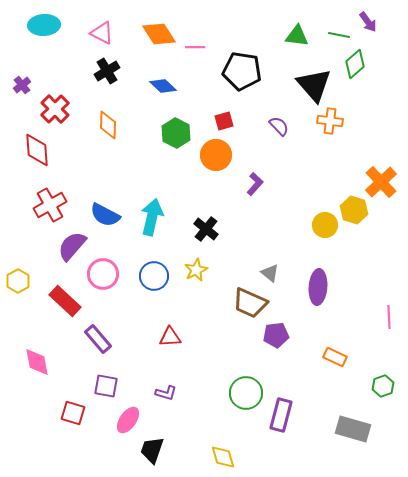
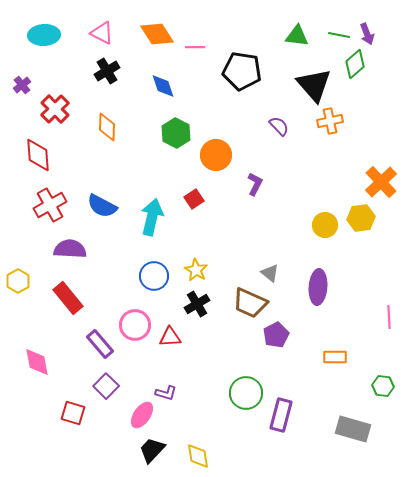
purple arrow at (368, 22): moved 1 px left, 12 px down; rotated 15 degrees clockwise
cyan ellipse at (44, 25): moved 10 px down
orange diamond at (159, 34): moved 2 px left
blue diamond at (163, 86): rotated 28 degrees clockwise
red square at (224, 121): moved 30 px left, 78 px down; rotated 18 degrees counterclockwise
orange cross at (330, 121): rotated 20 degrees counterclockwise
orange diamond at (108, 125): moved 1 px left, 2 px down
red diamond at (37, 150): moved 1 px right, 5 px down
purple L-shape at (255, 184): rotated 15 degrees counterclockwise
yellow hexagon at (354, 210): moved 7 px right, 8 px down; rotated 24 degrees counterclockwise
blue semicircle at (105, 215): moved 3 px left, 9 px up
black cross at (206, 229): moved 9 px left, 75 px down; rotated 20 degrees clockwise
purple semicircle at (72, 246): moved 2 px left, 3 px down; rotated 52 degrees clockwise
yellow star at (196, 270): rotated 15 degrees counterclockwise
pink circle at (103, 274): moved 32 px right, 51 px down
red rectangle at (65, 301): moved 3 px right, 3 px up; rotated 8 degrees clockwise
purple pentagon at (276, 335): rotated 20 degrees counterclockwise
purple rectangle at (98, 339): moved 2 px right, 5 px down
orange rectangle at (335, 357): rotated 25 degrees counterclockwise
purple square at (106, 386): rotated 35 degrees clockwise
green hexagon at (383, 386): rotated 25 degrees clockwise
pink ellipse at (128, 420): moved 14 px right, 5 px up
black trapezoid at (152, 450): rotated 24 degrees clockwise
yellow diamond at (223, 457): moved 25 px left, 1 px up; rotated 8 degrees clockwise
